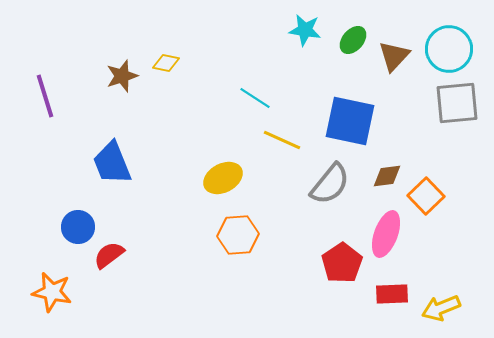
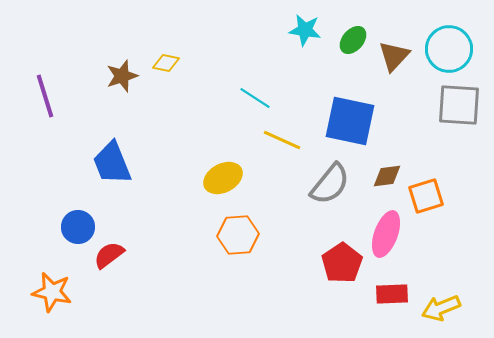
gray square: moved 2 px right, 2 px down; rotated 9 degrees clockwise
orange square: rotated 27 degrees clockwise
